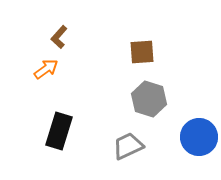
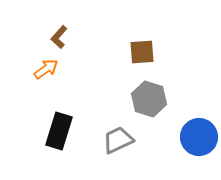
gray trapezoid: moved 10 px left, 6 px up
